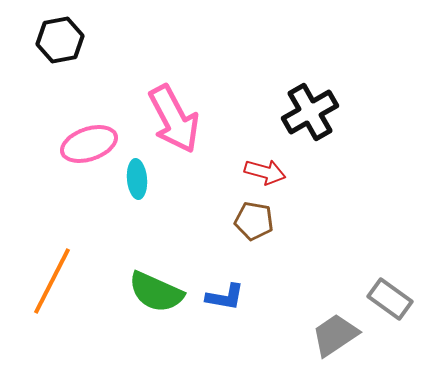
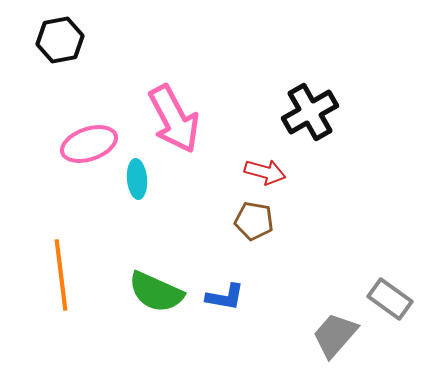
orange line: moved 9 px right, 6 px up; rotated 34 degrees counterclockwise
gray trapezoid: rotated 15 degrees counterclockwise
